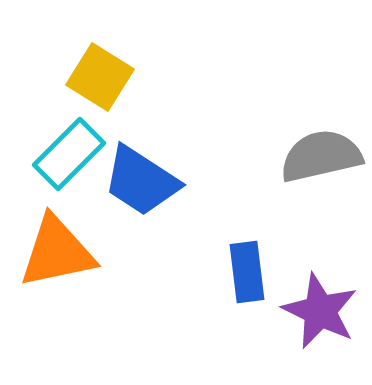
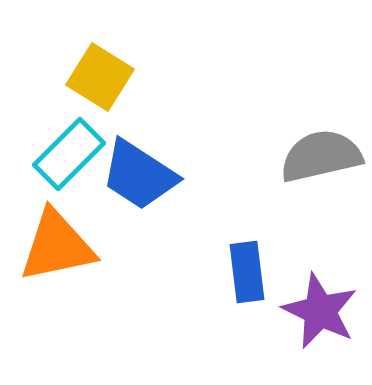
blue trapezoid: moved 2 px left, 6 px up
orange triangle: moved 6 px up
